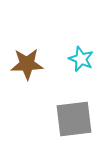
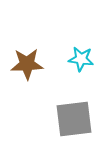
cyan star: rotated 15 degrees counterclockwise
